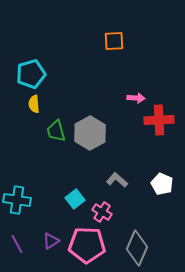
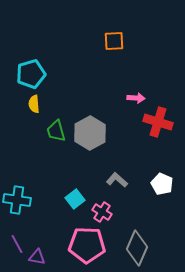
red cross: moved 1 px left, 2 px down; rotated 20 degrees clockwise
purple triangle: moved 14 px left, 16 px down; rotated 42 degrees clockwise
